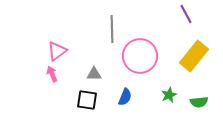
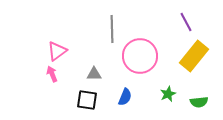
purple line: moved 8 px down
green star: moved 1 px left, 1 px up
